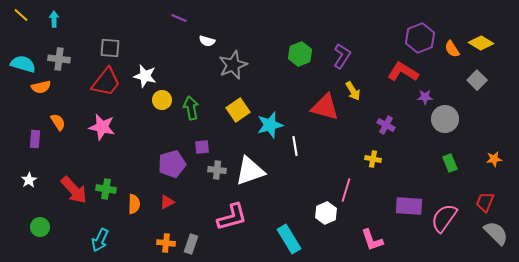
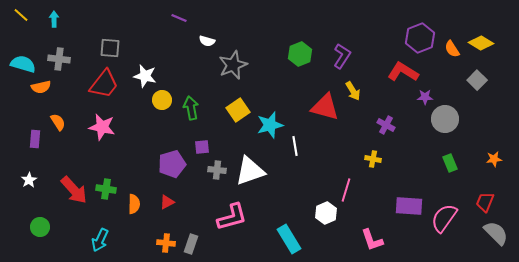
red trapezoid at (106, 82): moved 2 px left, 2 px down
